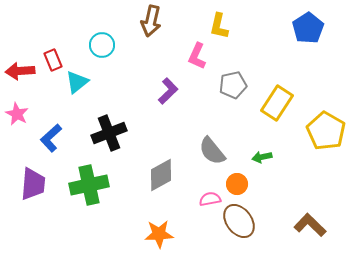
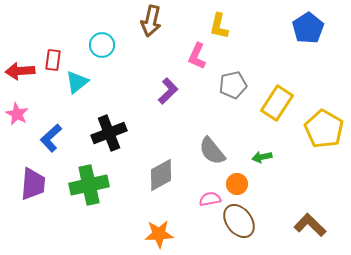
red rectangle: rotated 30 degrees clockwise
yellow pentagon: moved 2 px left, 2 px up
